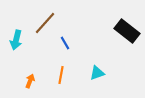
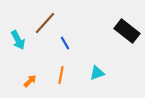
cyan arrow: moved 2 px right; rotated 42 degrees counterclockwise
orange arrow: rotated 24 degrees clockwise
